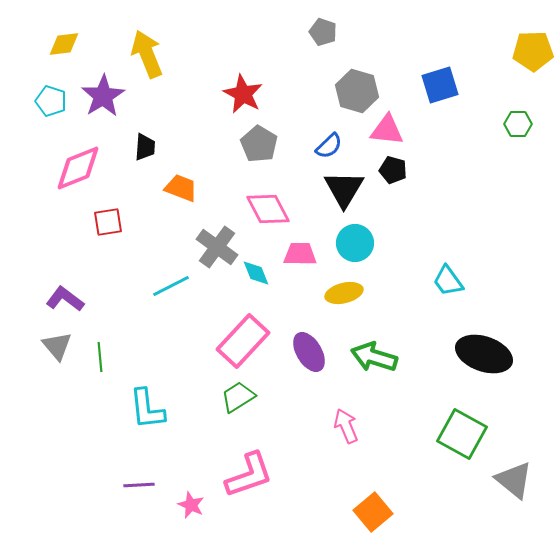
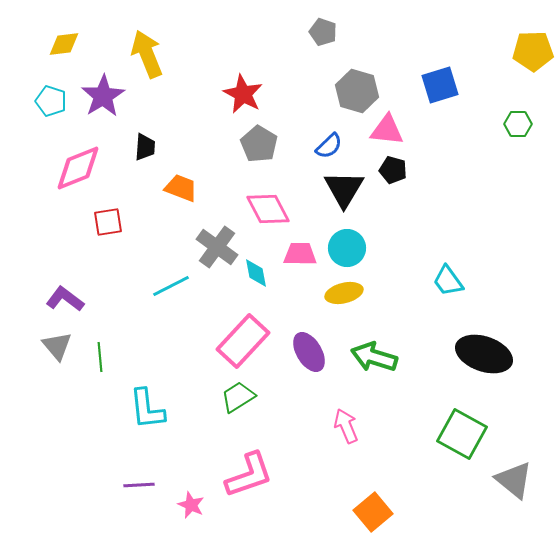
cyan circle at (355, 243): moved 8 px left, 5 px down
cyan diamond at (256, 273): rotated 12 degrees clockwise
